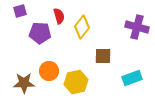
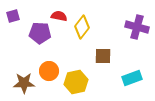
purple square: moved 7 px left, 5 px down
red semicircle: rotated 63 degrees counterclockwise
